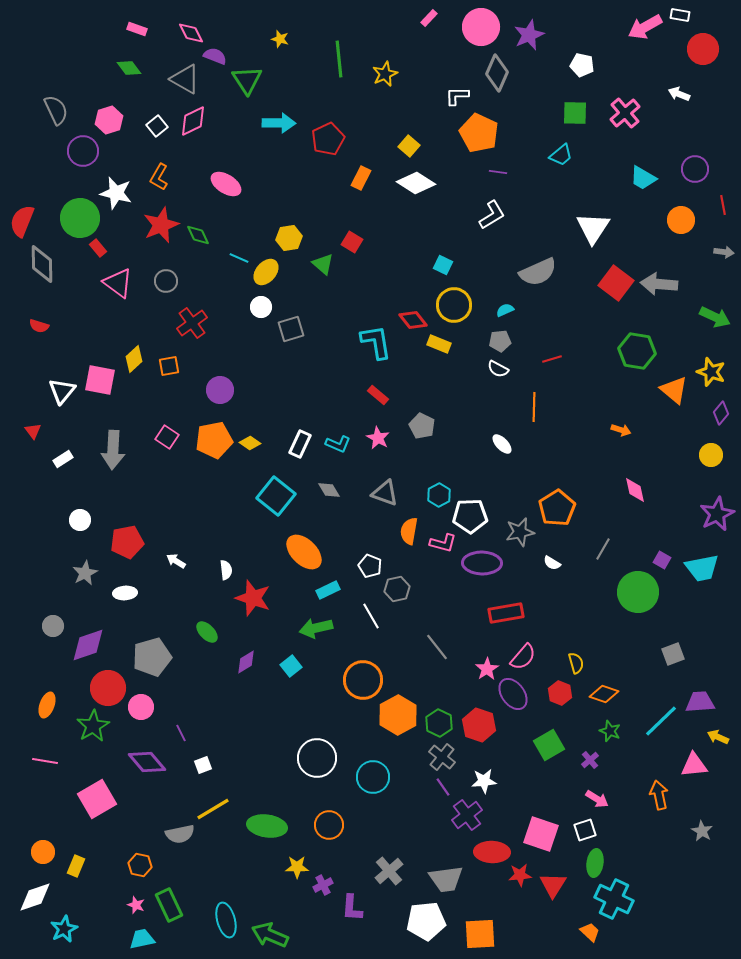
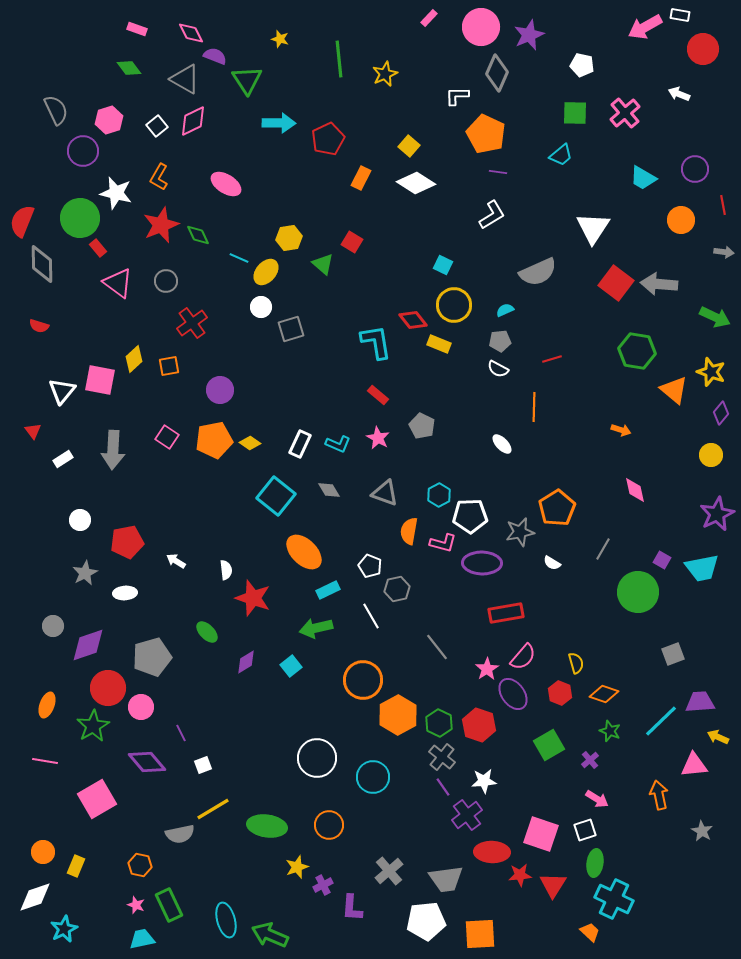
orange pentagon at (479, 133): moved 7 px right, 1 px down
yellow star at (297, 867): rotated 20 degrees counterclockwise
